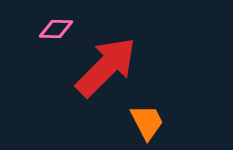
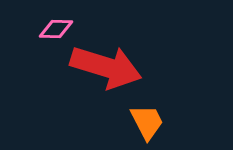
red arrow: rotated 62 degrees clockwise
